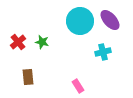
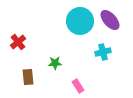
green star: moved 13 px right, 21 px down; rotated 16 degrees counterclockwise
